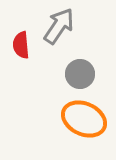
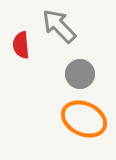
gray arrow: rotated 78 degrees counterclockwise
